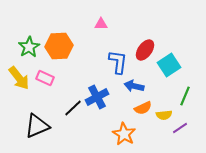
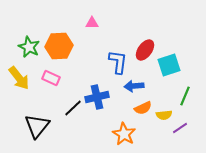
pink triangle: moved 9 px left, 1 px up
green star: rotated 15 degrees counterclockwise
cyan square: rotated 15 degrees clockwise
pink rectangle: moved 6 px right
blue arrow: rotated 18 degrees counterclockwise
blue cross: rotated 15 degrees clockwise
black triangle: rotated 28 degrees counterclockwise
